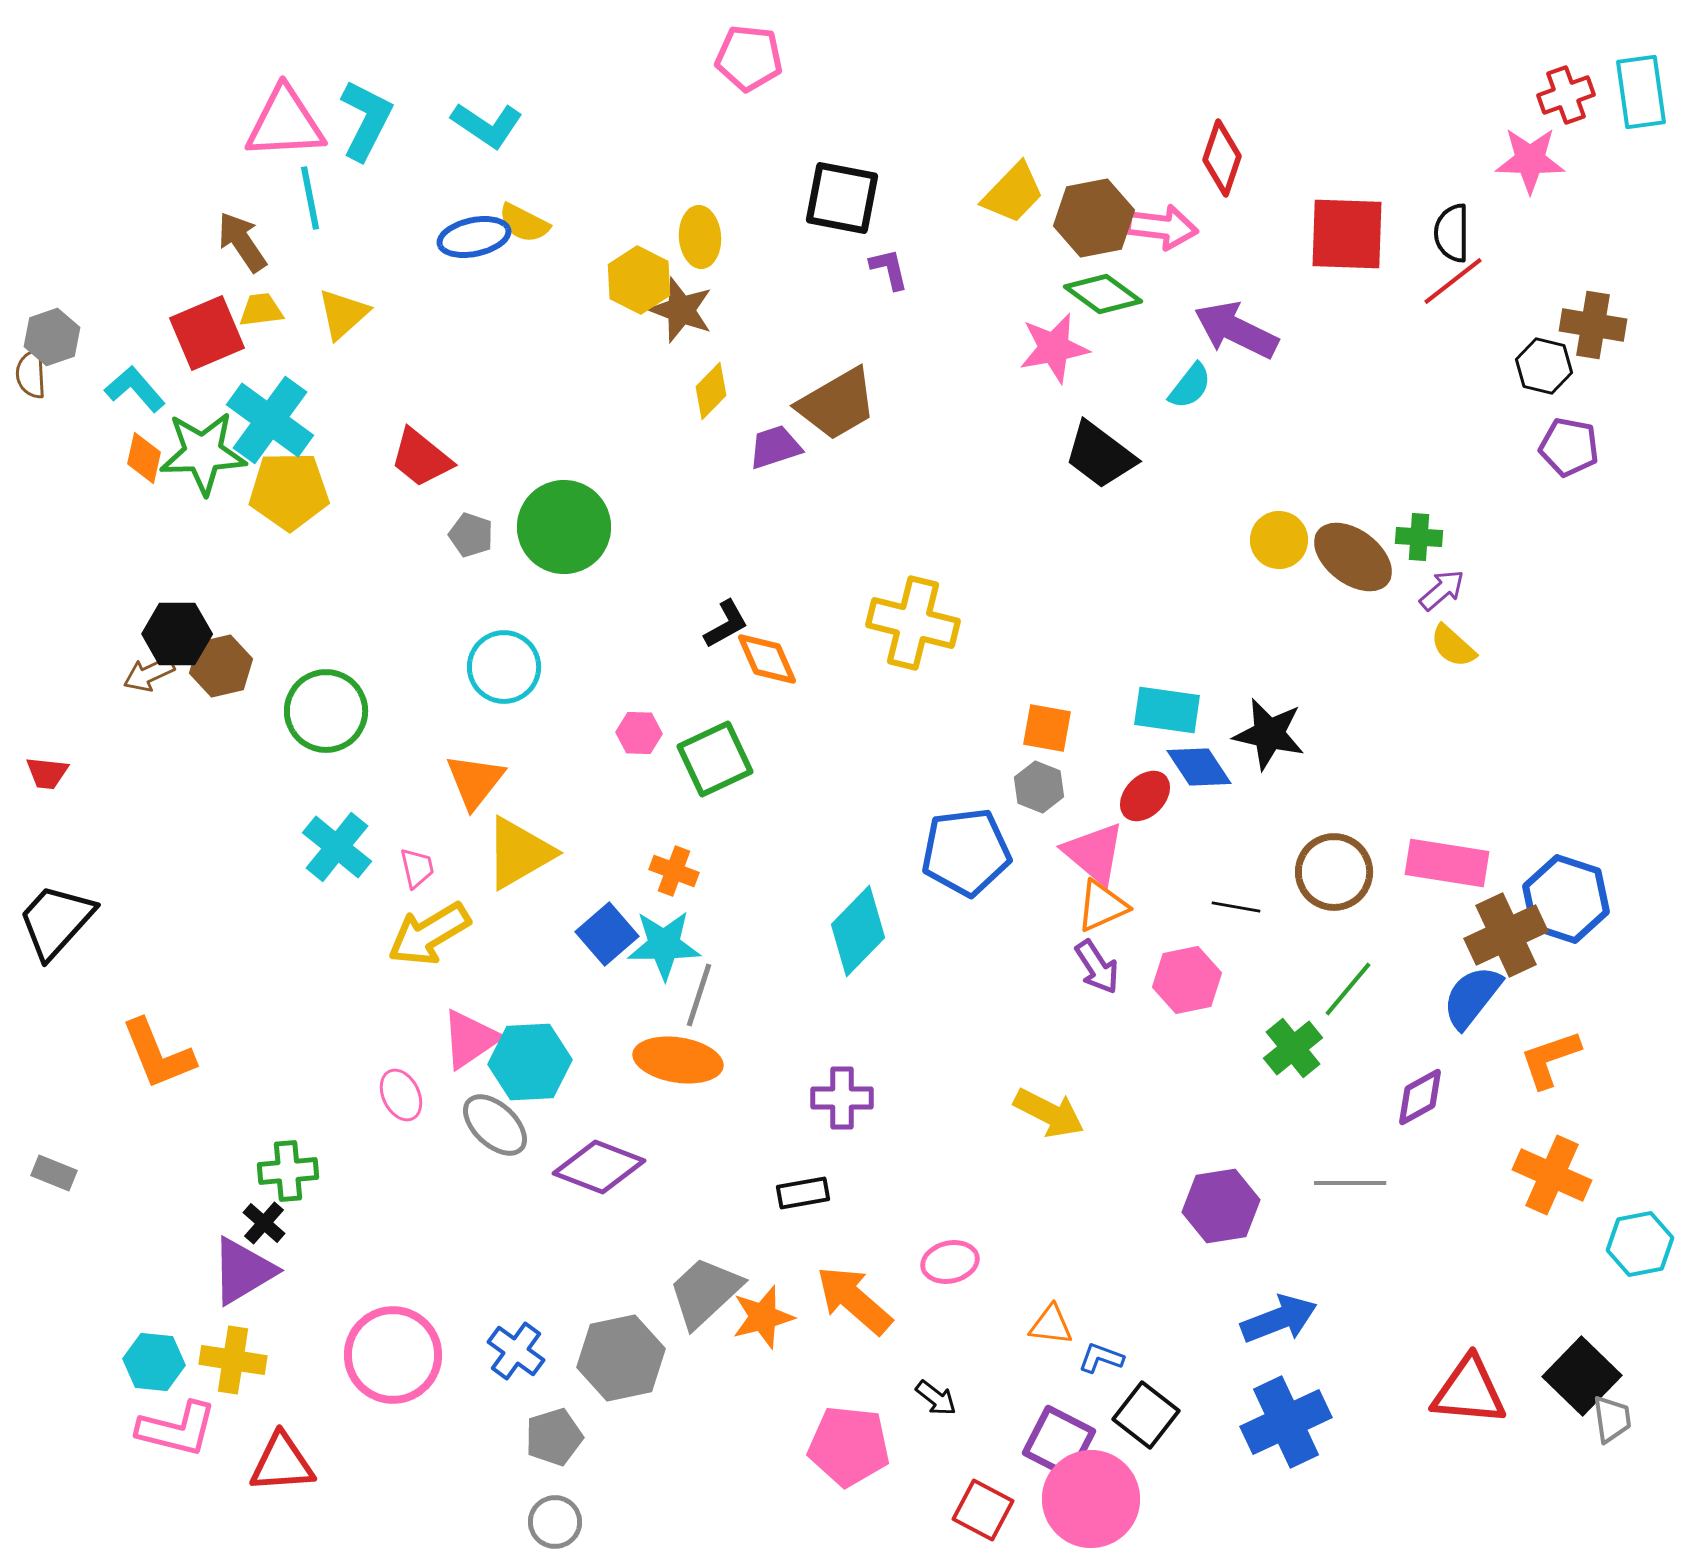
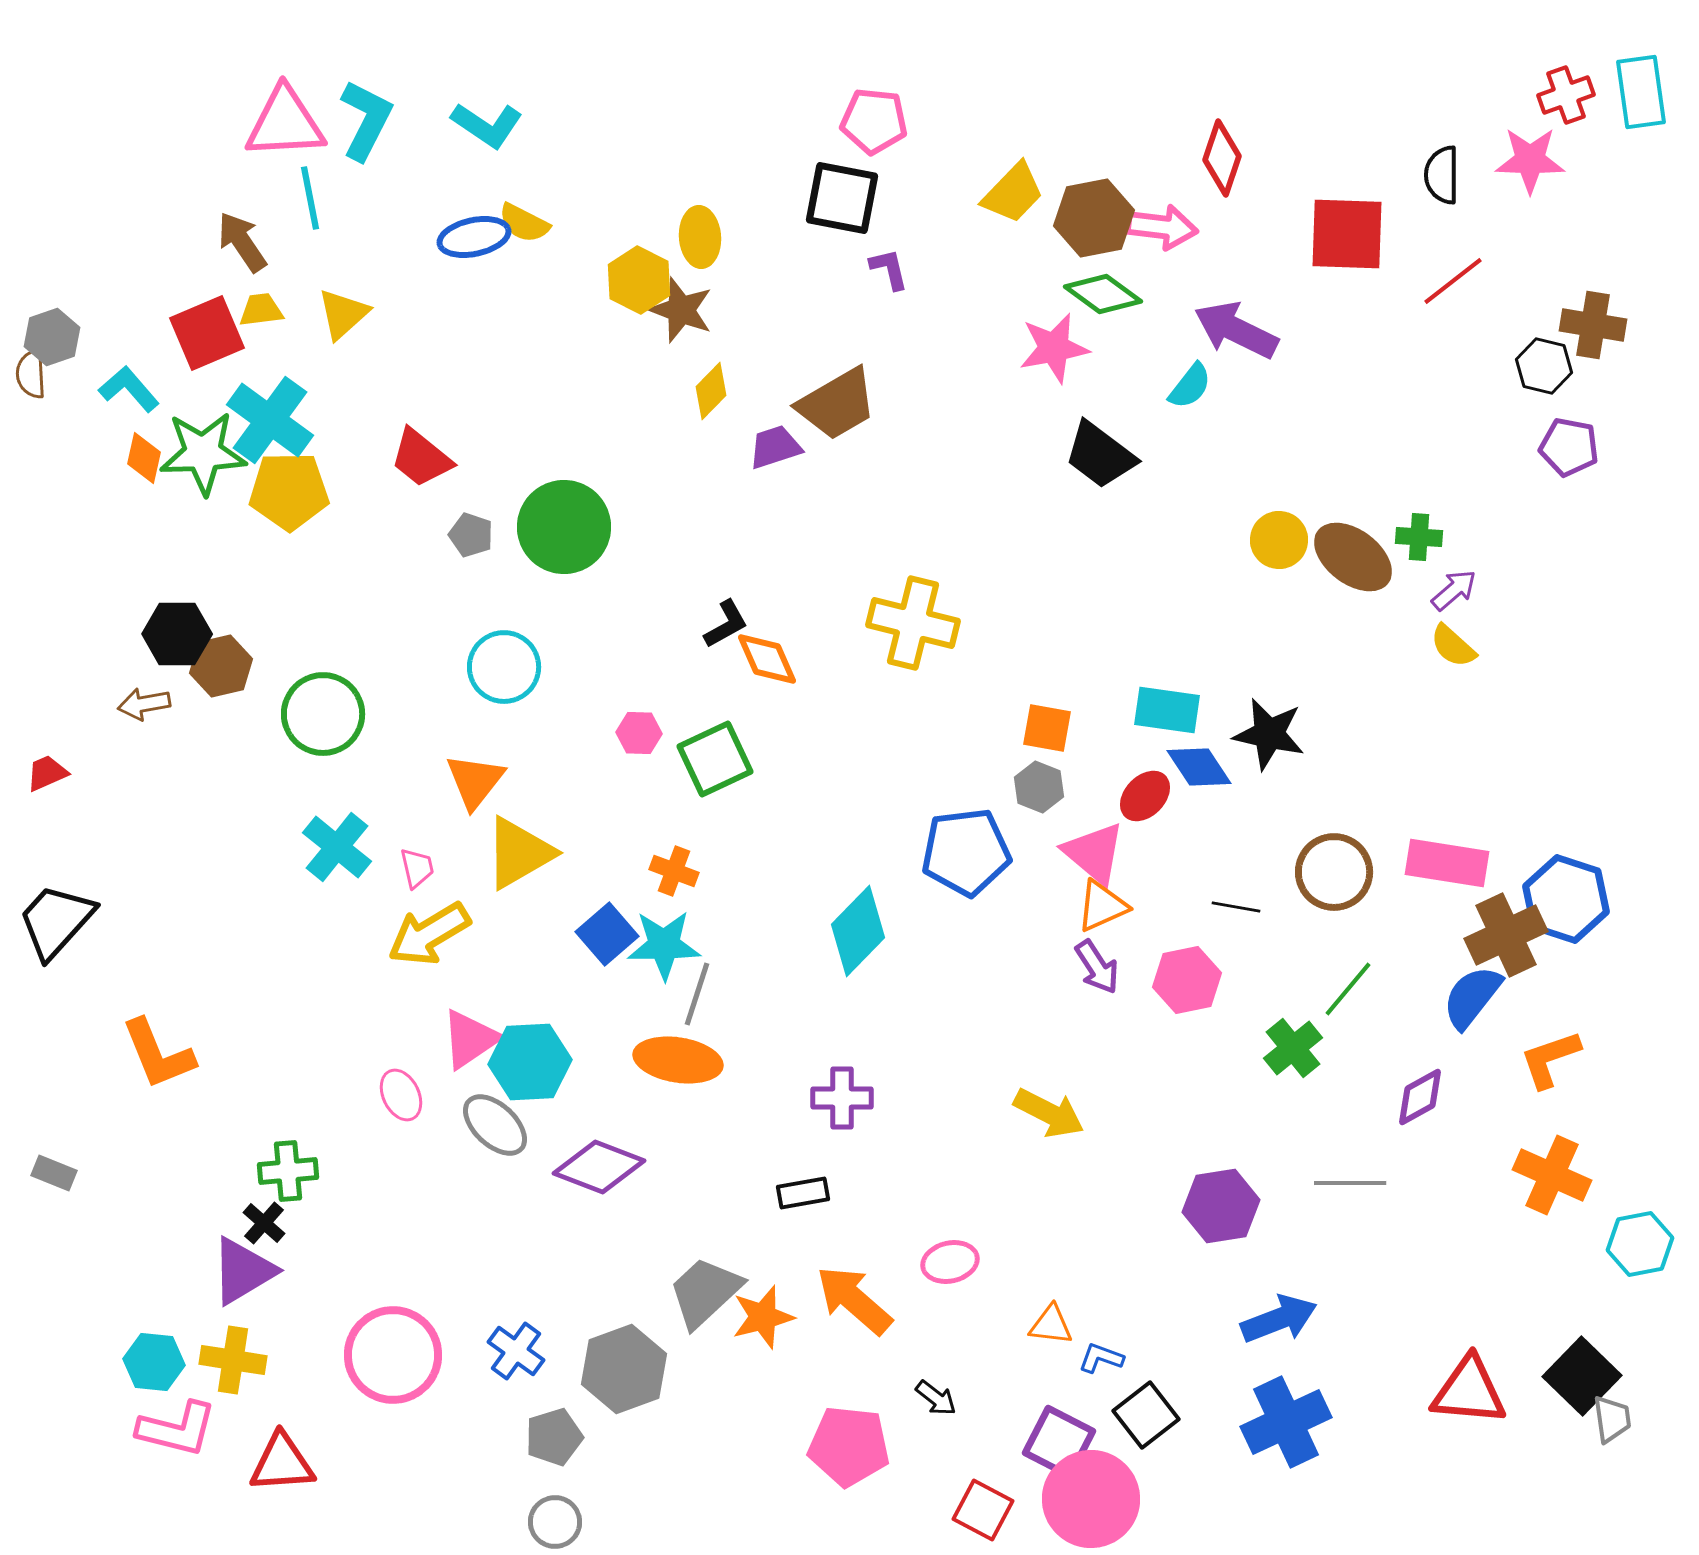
pink pentagon at (749, 58): moved 125 px right, 63 px down
black semicircle at (1452, 233): moved 10 px left, 58 px up
cyan L-shape at (135, 389): moved 6 px left
purple arrow at (1442, 590): moved 12 px right
brown arrow at (149, 674): moved 5 px left, 30 px down; rotated 15 degrees clockwise
green circle at (326, 711): moved 3 px left, 3 px down
red trapezoid at (47, 773): rotated 150 degrees clockwise
gray line at (699, 995): moved 2 px left, 1 px up
gray hexagon at (621, 1358): moved 3 px right, 11 px down; rotated 8 degrees counterclockwise
black square at (1146, 1415): rotated 14 degrees clockwise
